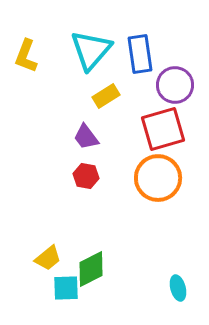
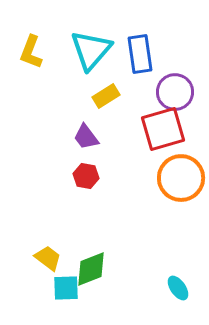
yellow L-shape: moved 5 px right, 4 px up
purple circle: moved 7 px down
orange circle: moved 23 px right
yellow trapezoid: rotated 104 degrees counterclockwise
green diamond: rotated 6 degrees clockwise
cyan ellipse: rotated 20 degrees counterclockwise
